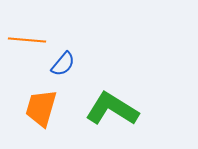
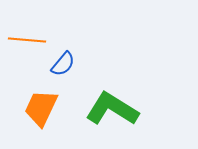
orange trapezoid: rotated 9 degrees clockwise
